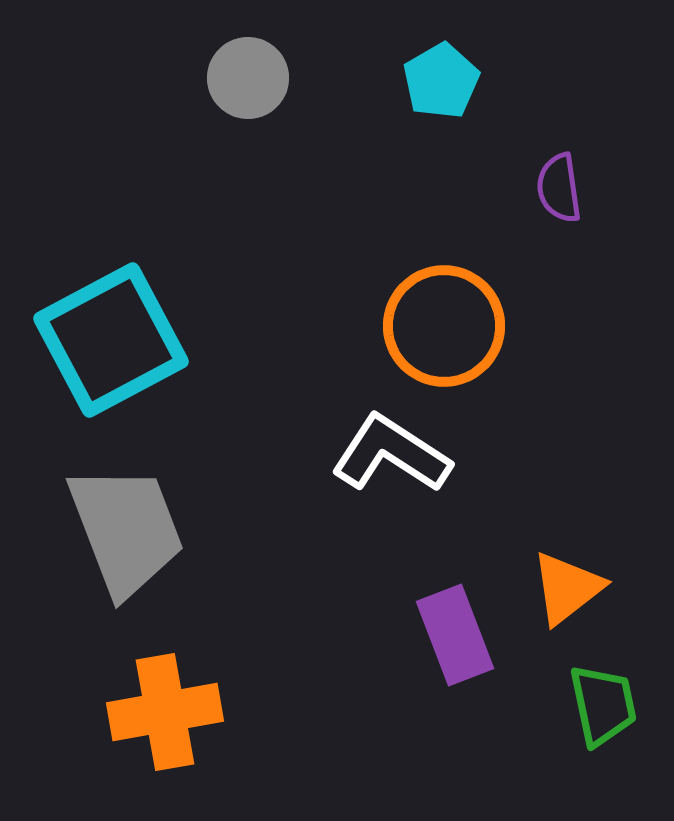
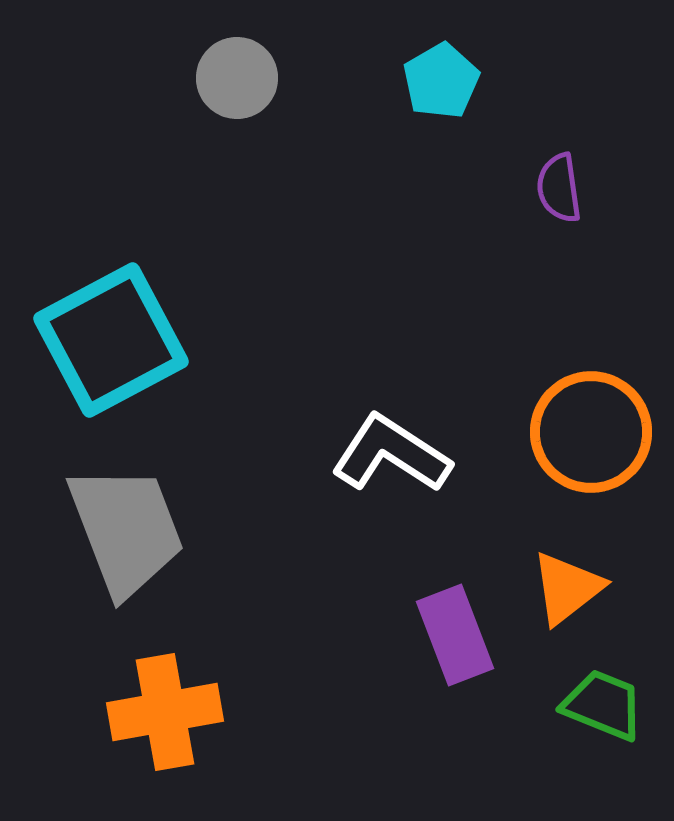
gray circle: moved 11 px left
orange circle: moved 147 px right, 106 px down
green trapezoid: rotated 56 degrees counterclockwise
